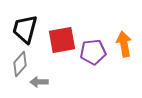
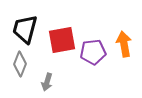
gray diamond: rotated 20 degrees counterclockwise
gray arrow: moved 8 px right; rotated 72 degrees counterclockwise
